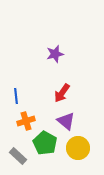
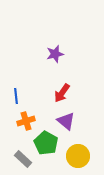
green pentagon: moved 1 px right
yellow circle: moved 8 px down
gray rectangle: moved 5 px right, 3 px down
